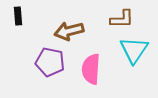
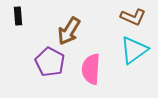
brown L-shape: moved 11 px right, 2 px up; rotated 25 degrees clockwise
brown arrow: rotated 44 degrees counterclockwise
cyan triangle: rotated 20 degrees clockwise
purple pentagon: rotated 16 degrees clockwise
